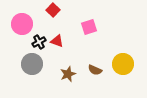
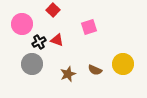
red triangle: moved 1 px up
